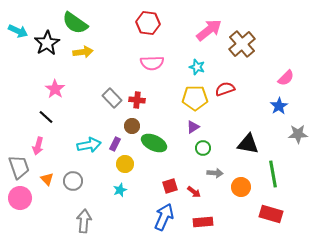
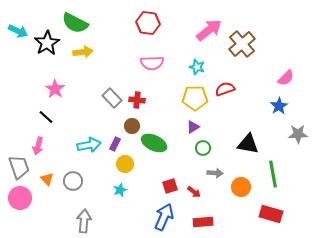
green semicircle at (75, 23): rotated 8 degrees counterclockwise
